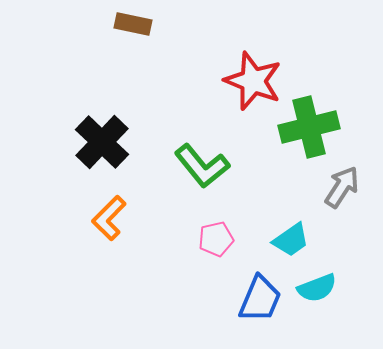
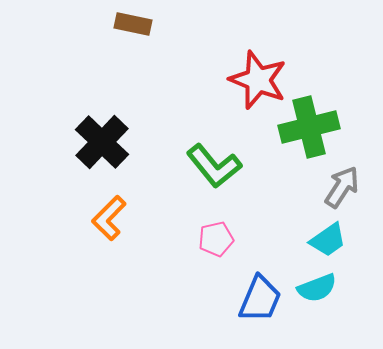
red star: moved 5 px right, 1 px up
green L-shape: moved 12 px right
cyan trapezoid: moved 37 px right
